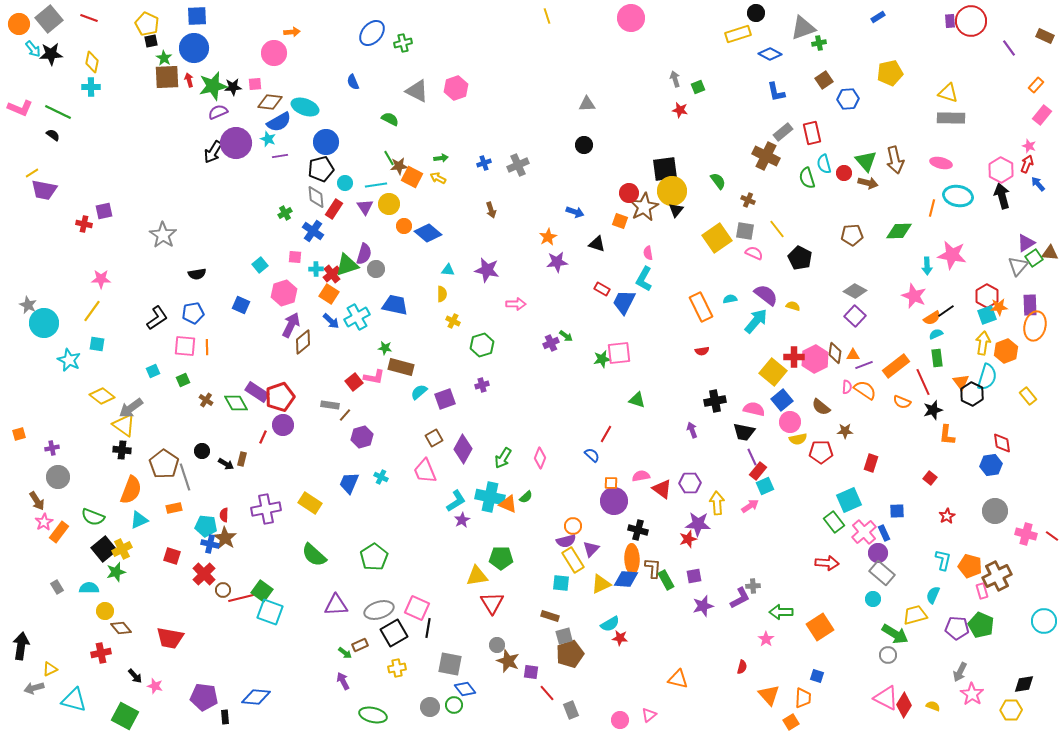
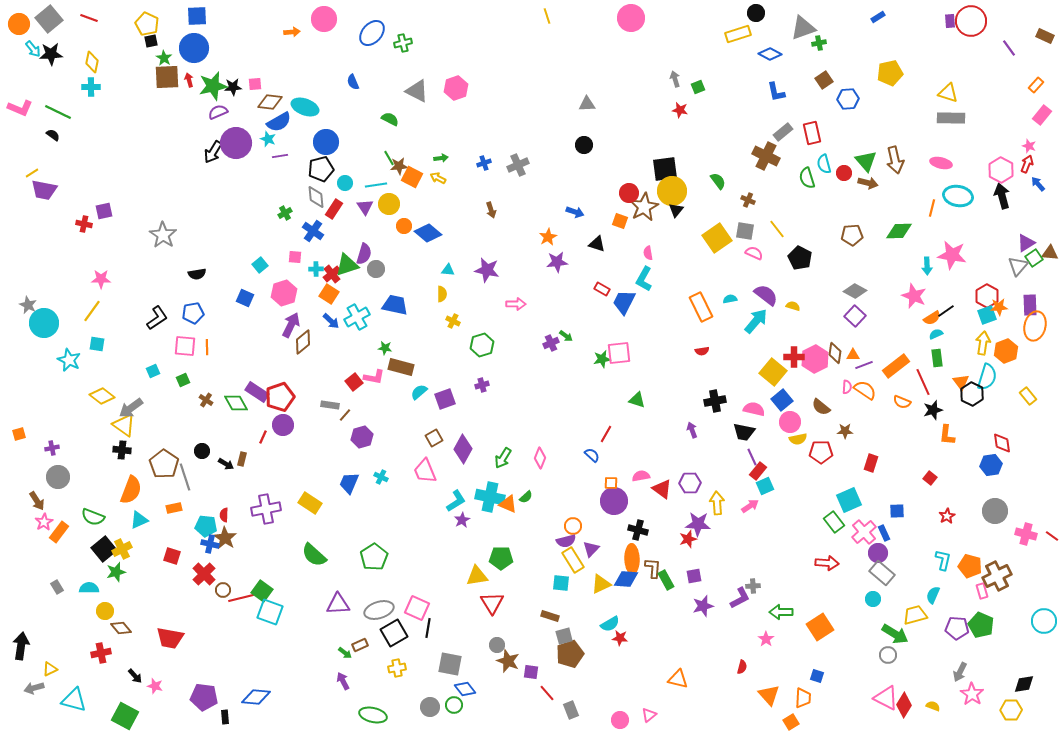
pink circle at (274, 53): moved 50 px right, 34 px up
blue square at (241, 305): moved 4 px right, 7 px up
purple triangle at (336, 605): moved 2 px right, 1 px up
